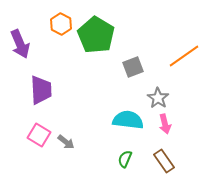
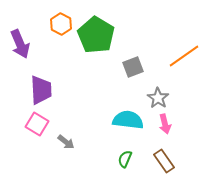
pink square: moved 2 px left, 11 px up
